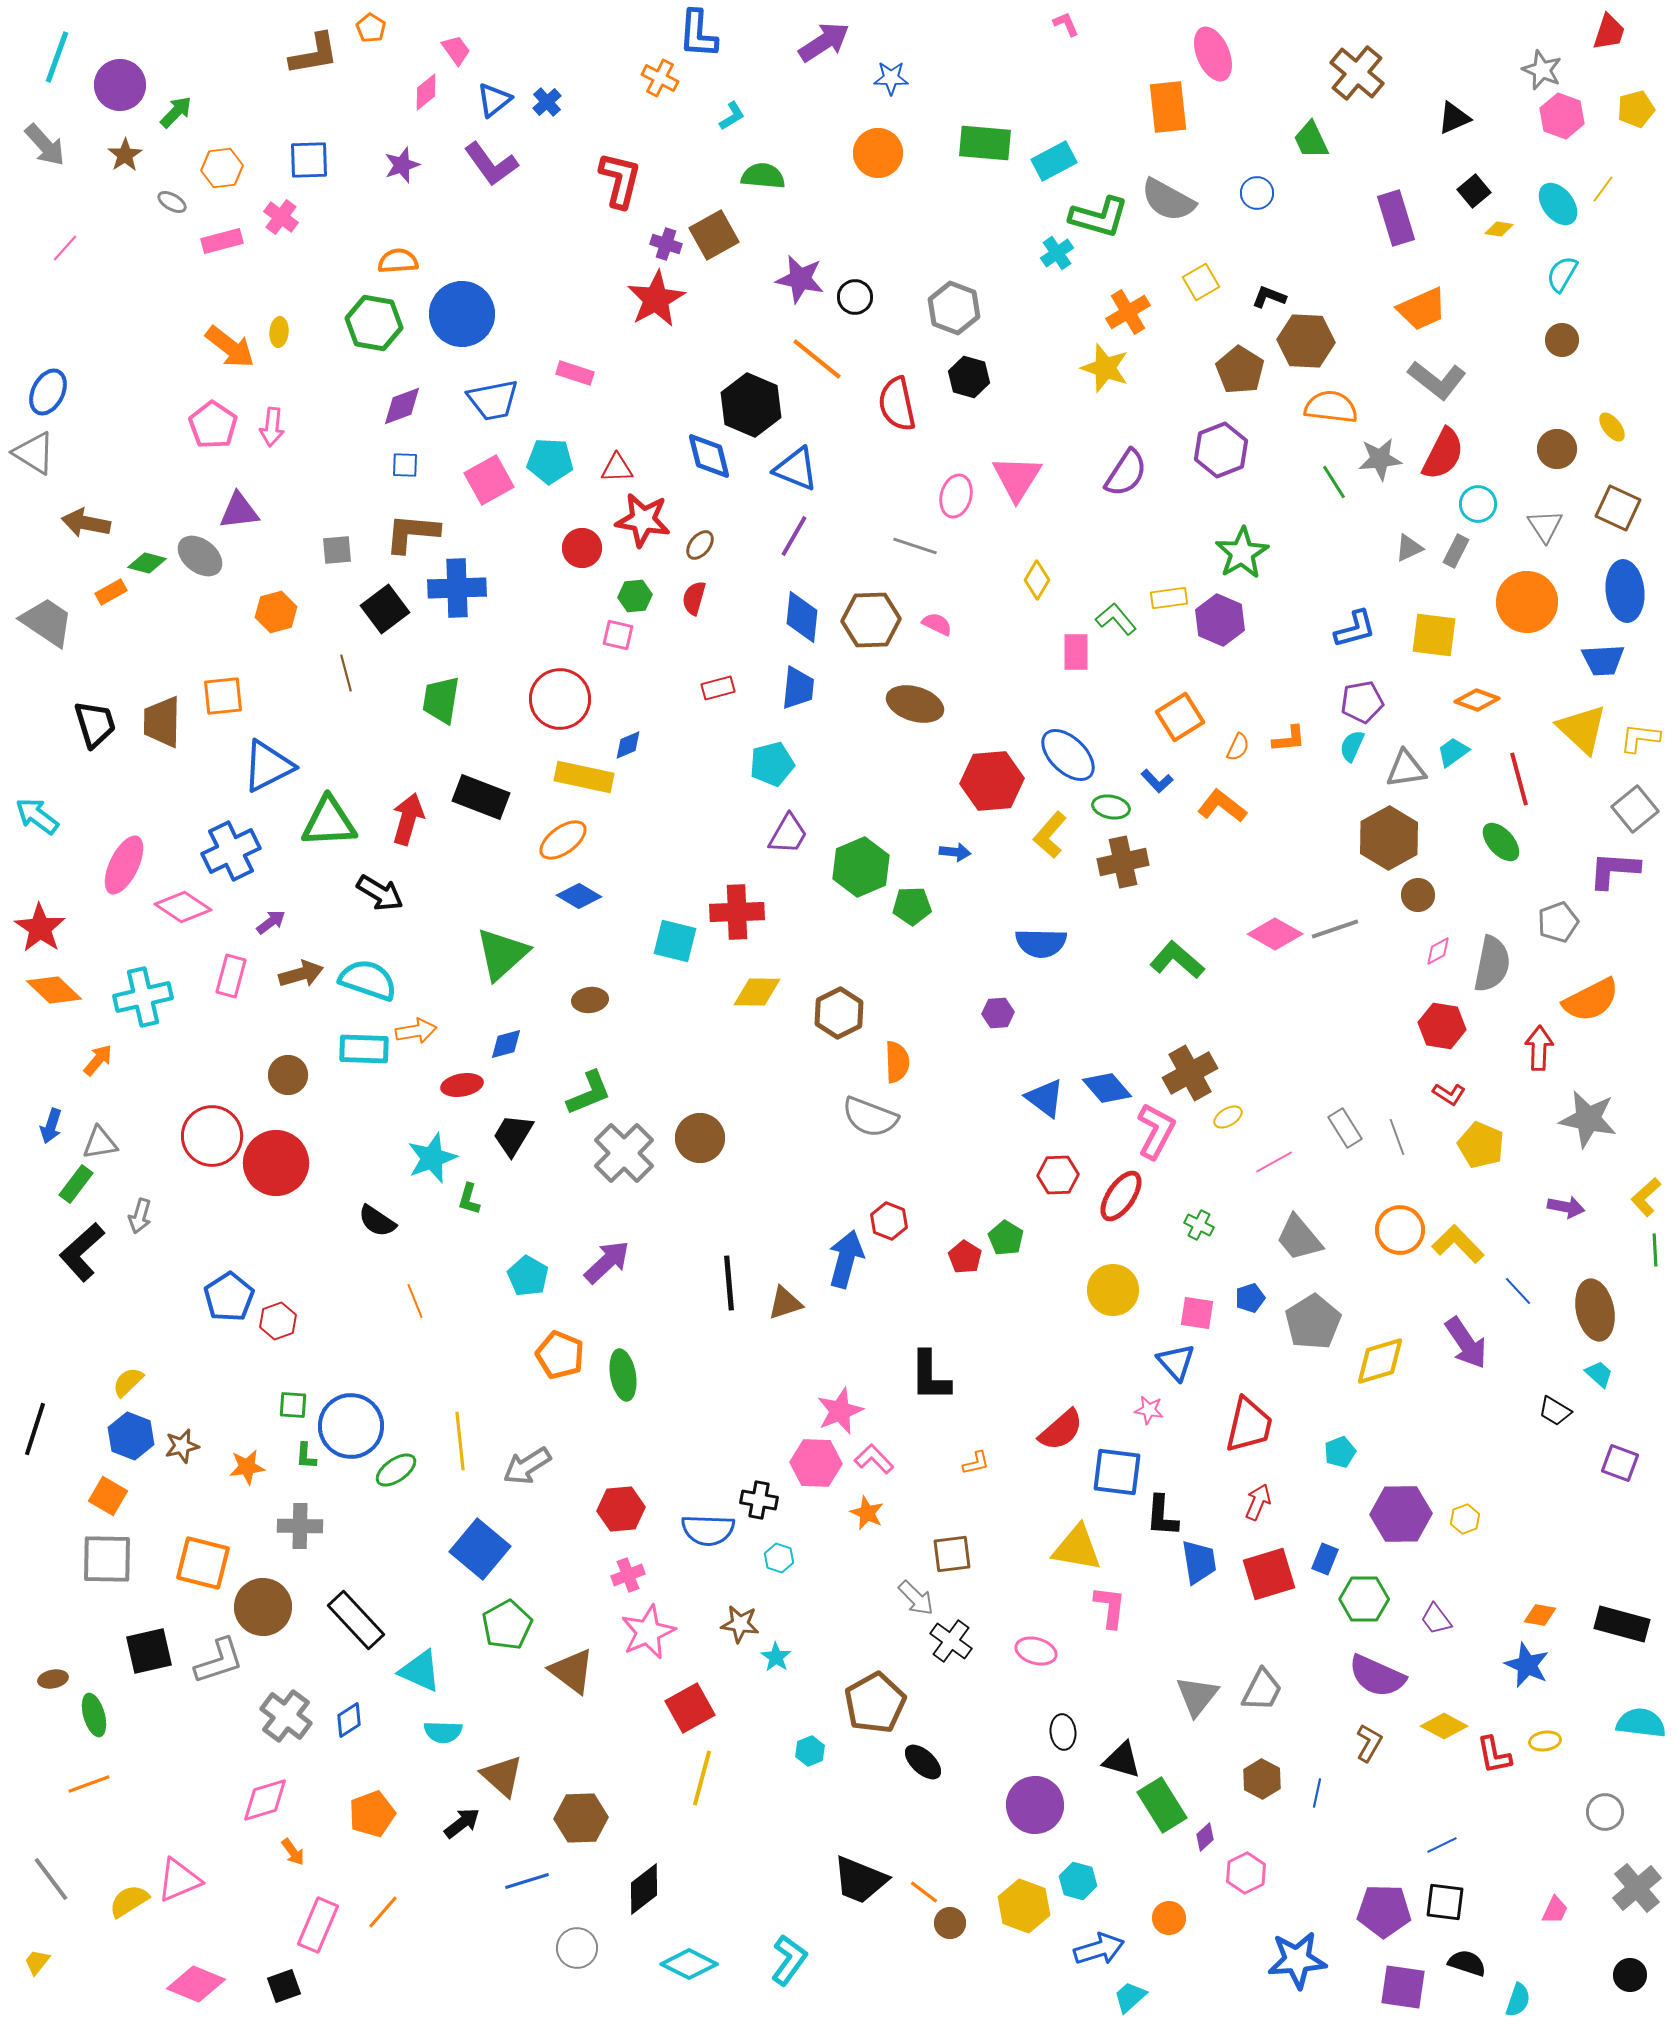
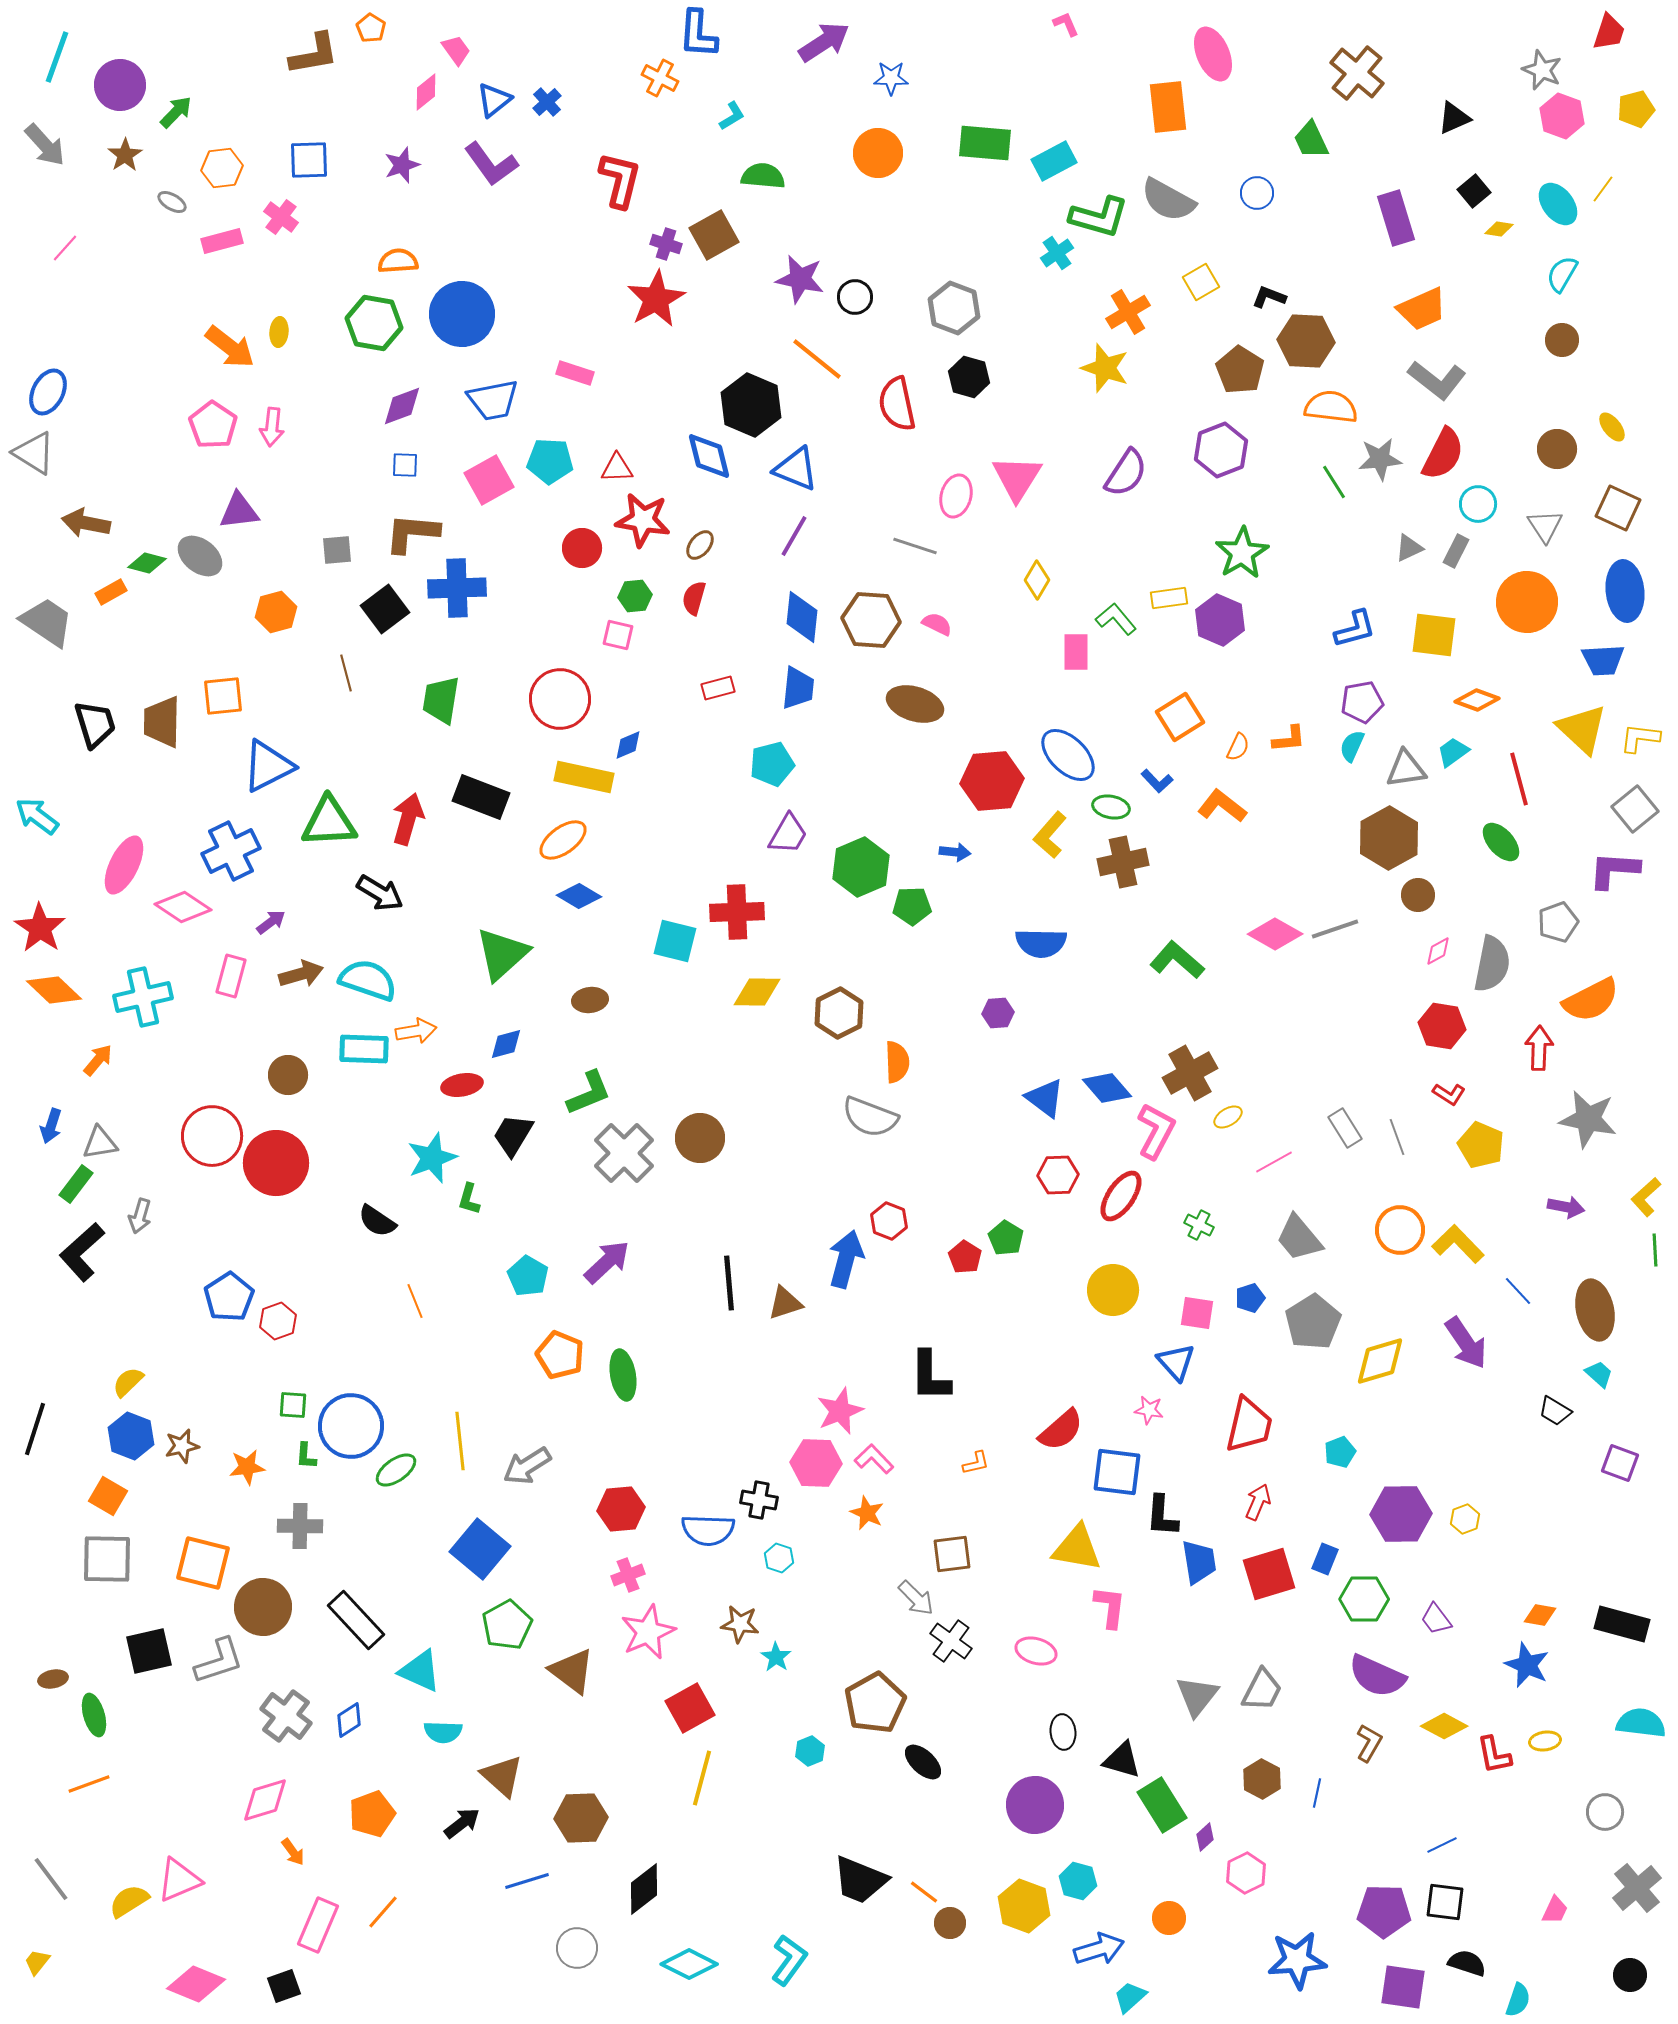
brown hexagon at (871, 620): rotated 6 degrees clockwise
